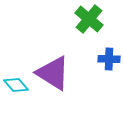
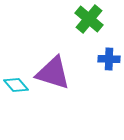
purple triangle: rotated 15 degrees counterclockwise
